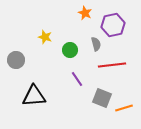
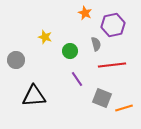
green circle: moved 1 px down
